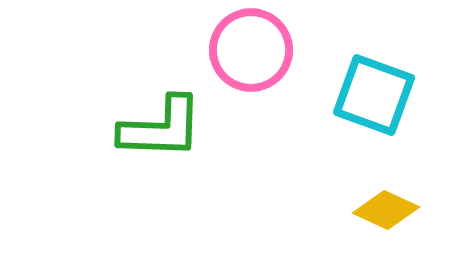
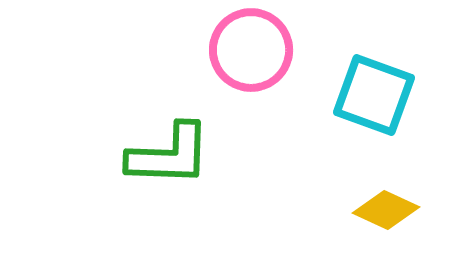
green L-shape: moved 8 px right, 27 px down
